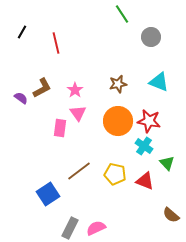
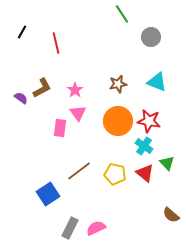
cyan triangle: moved 2 px left
red triangle: moved 8 px up; rotated 18 degrees clockwise
